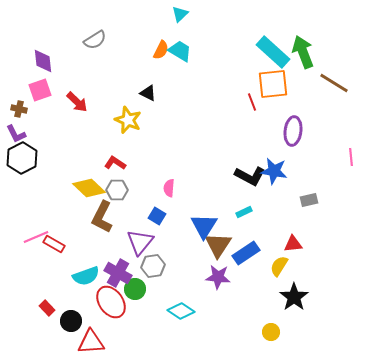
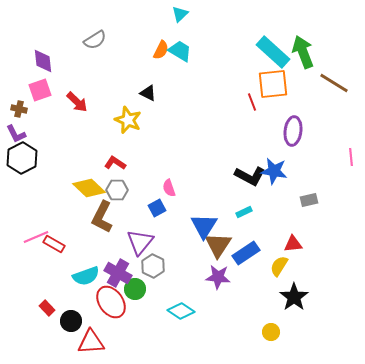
pink semicircle at (169, 188): rotated 24 degrees counterclockwise
blue square at (157, 216): moved 8 px up; rotated 30 degrees clockwise
gray hexagon at (153, 266): rotated 25 degrees counterclockwise
